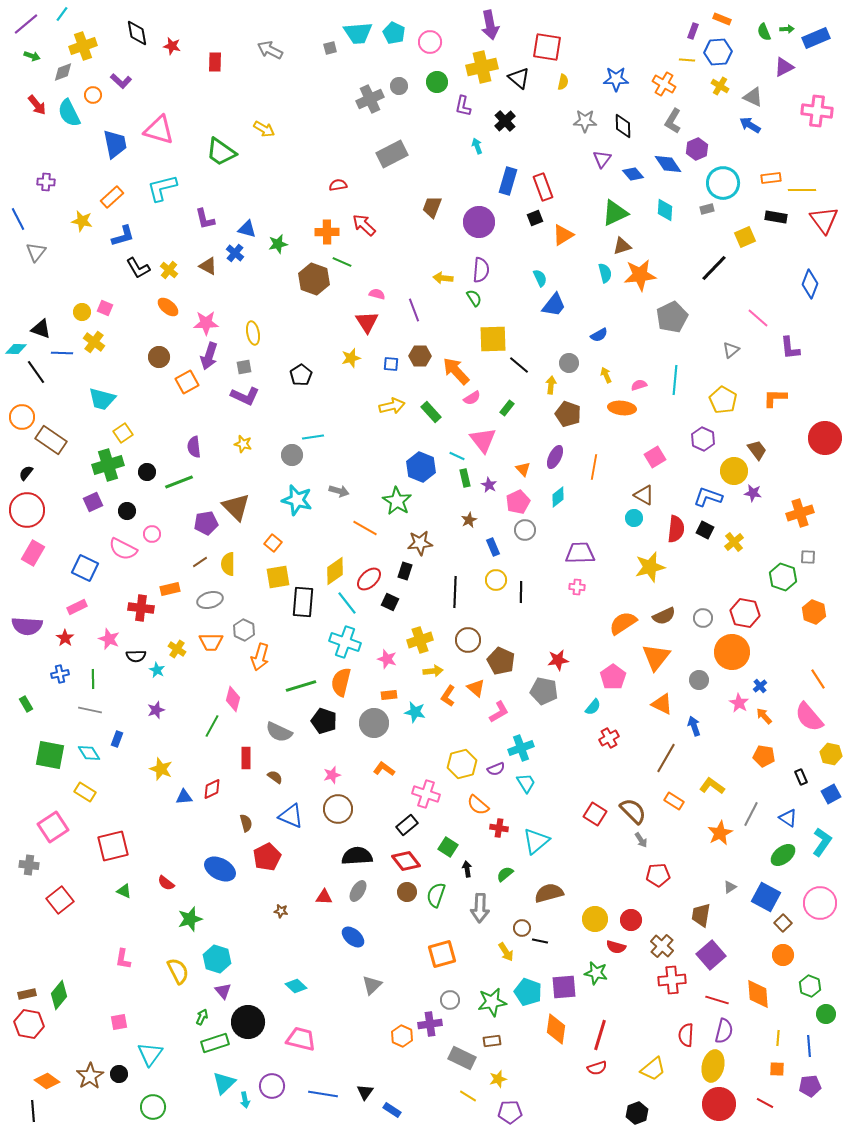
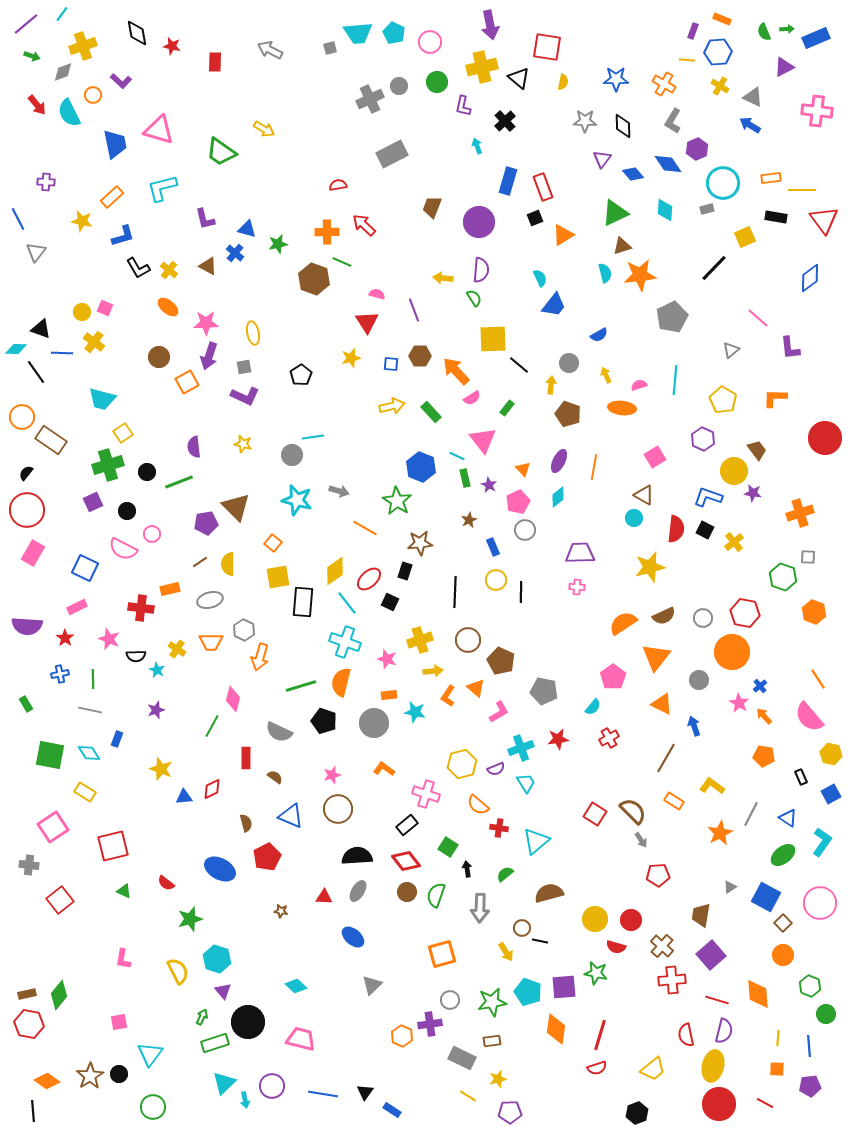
blue diamond at (810, 284): moved 6 px up; rotated 32 degrees clockwise
purple ellipse at (555, 457): moved 4 px right, 4 px down
red star at (558, 660): moved 79 px down
red semicircle at (686, 1035): rotated 15 degrees counterclockwise
